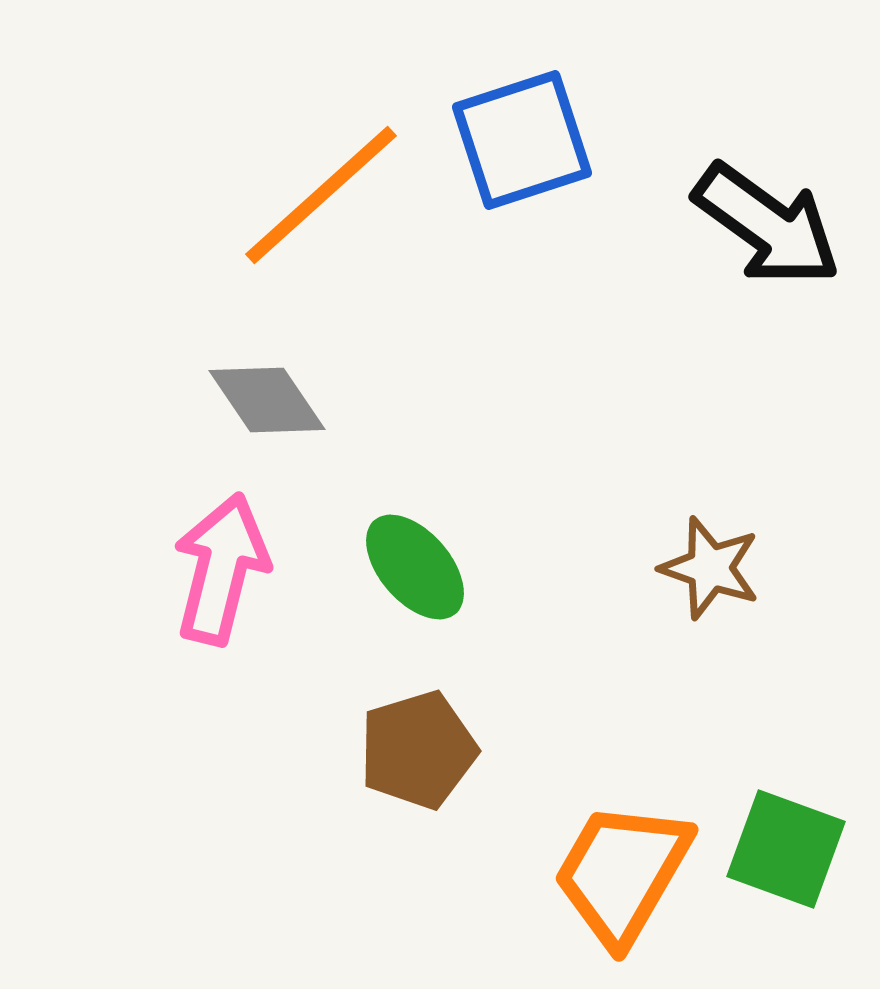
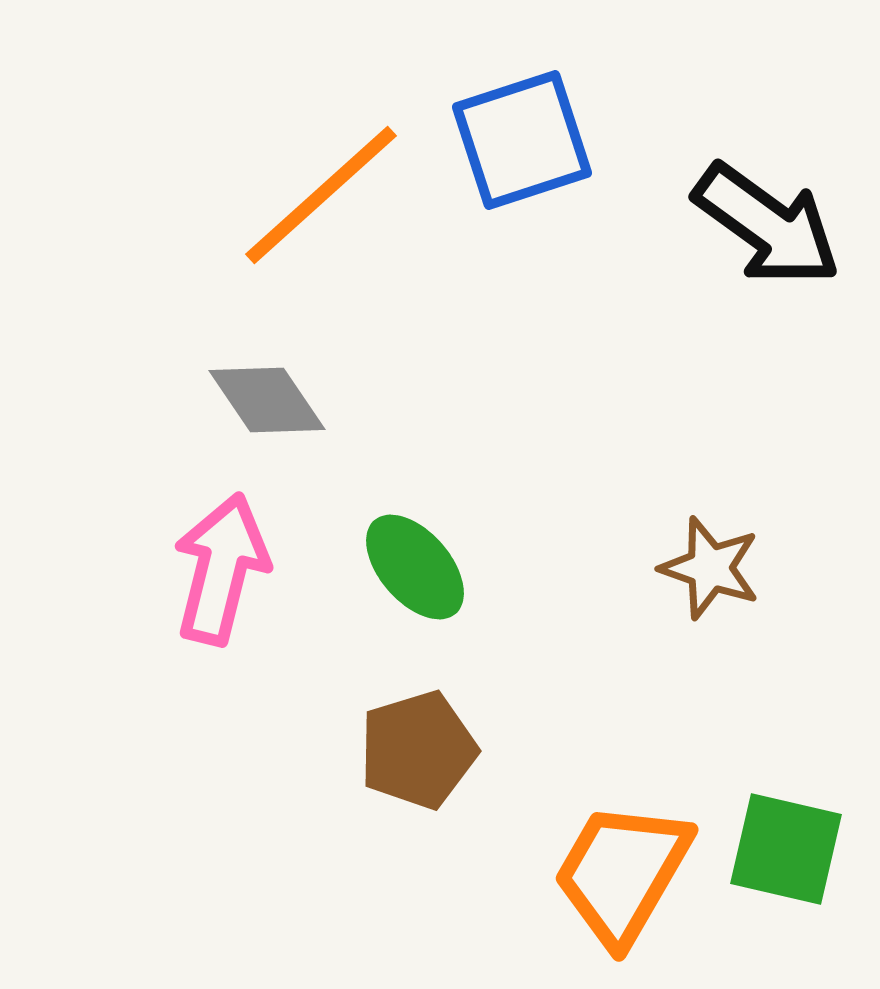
green square: rotated 7 degrees counterclockwise
